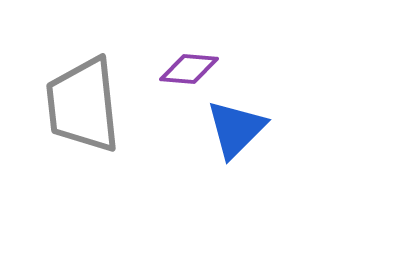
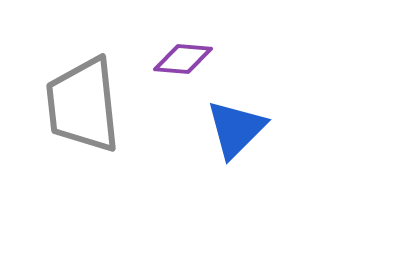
purple diamond: moved 6 px left, 10 px up
